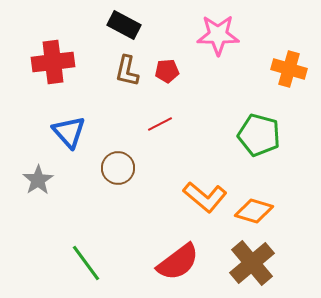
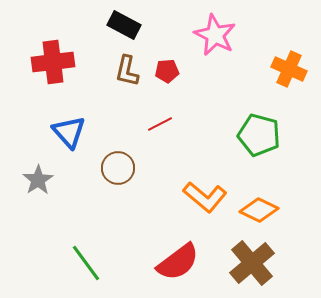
pink star: moved 3 px left; rotated 27 degrees clockwise
orange cross: rotated 8 degrees clockwise
orange diamond: moved 5 px right, 1 px up; rotated 9 degrees clockwise
